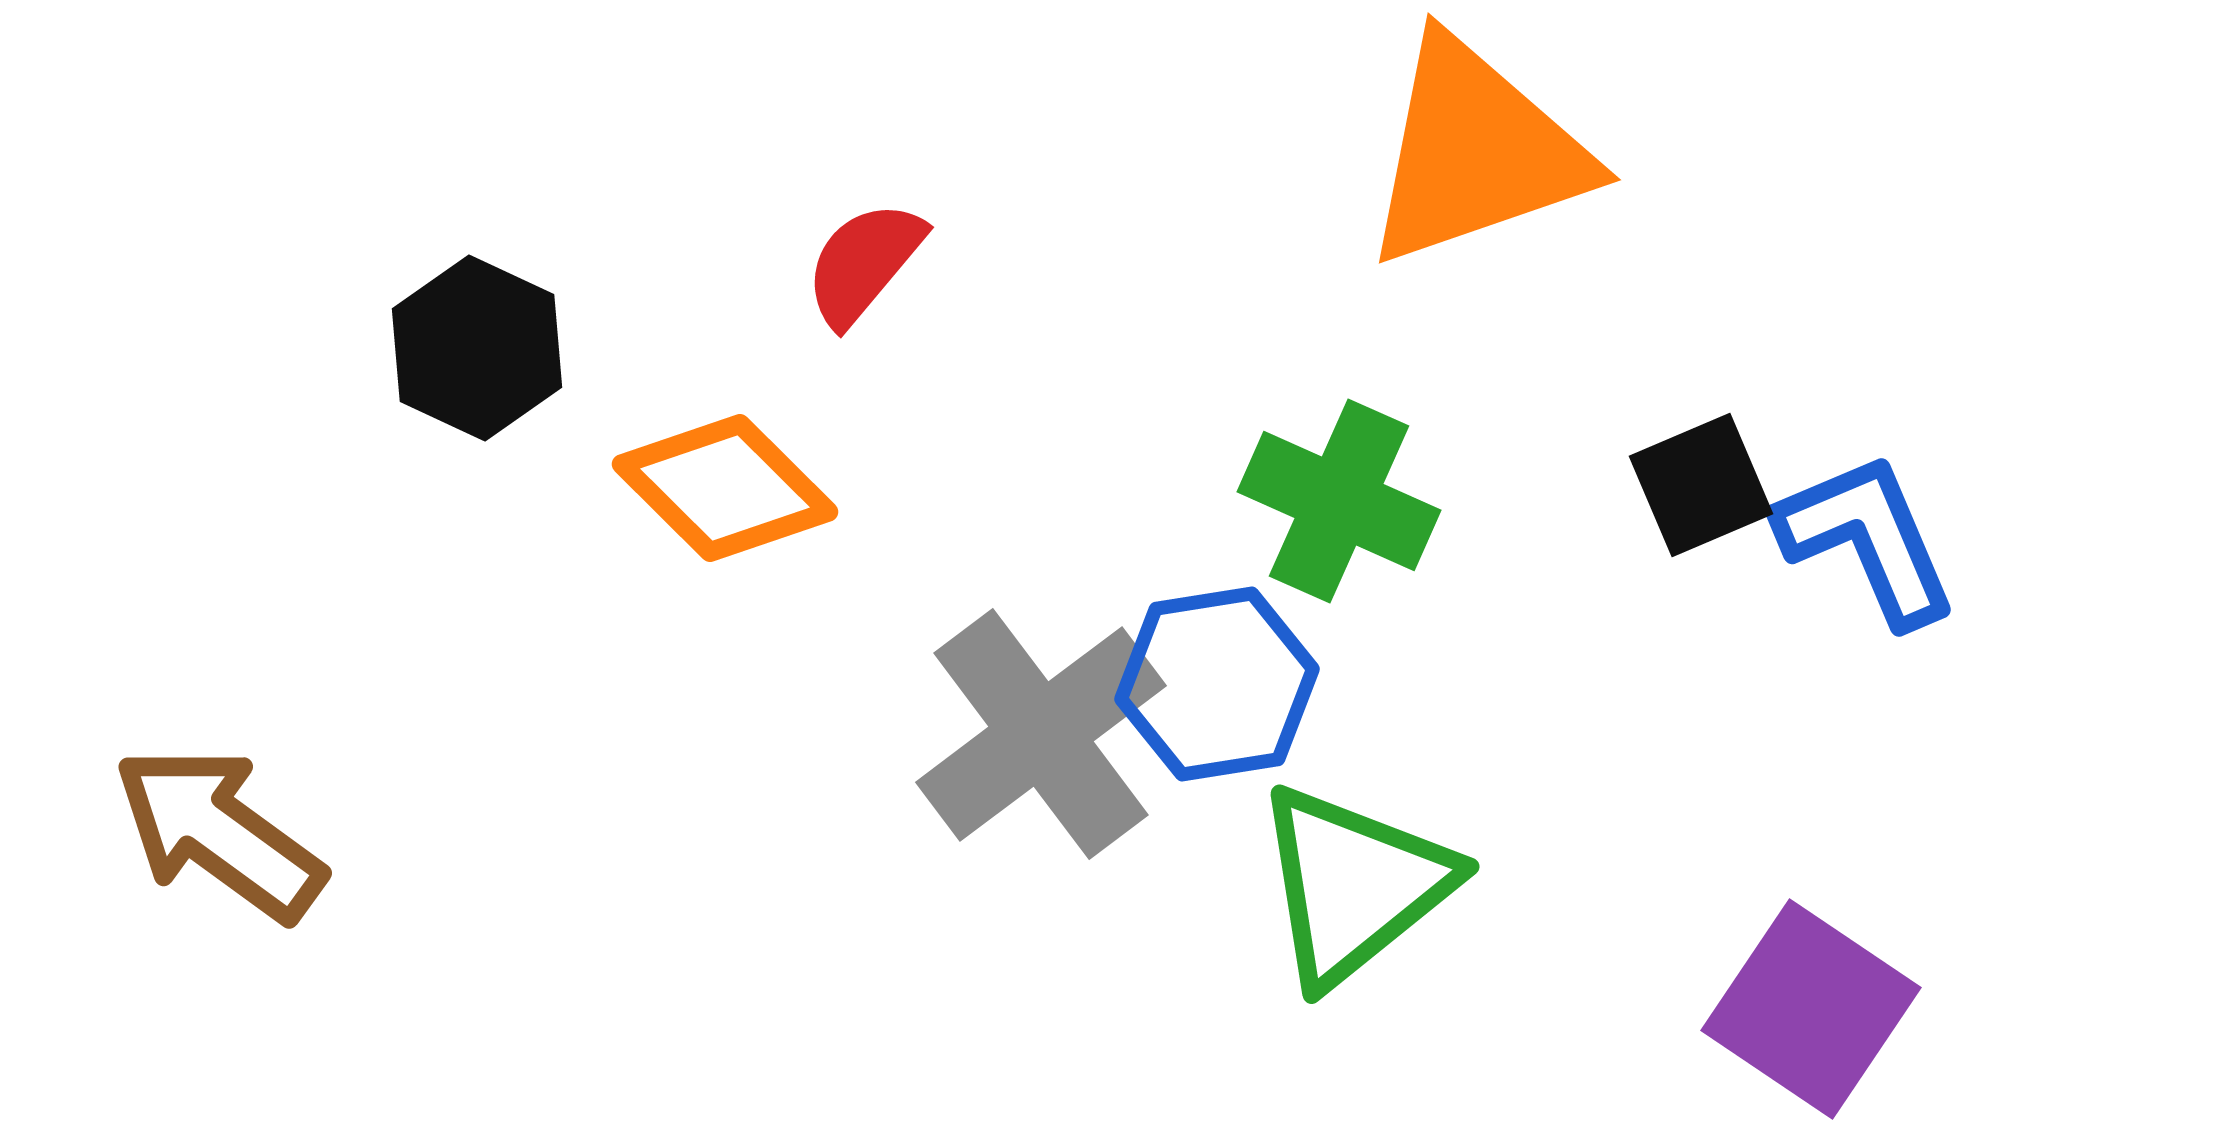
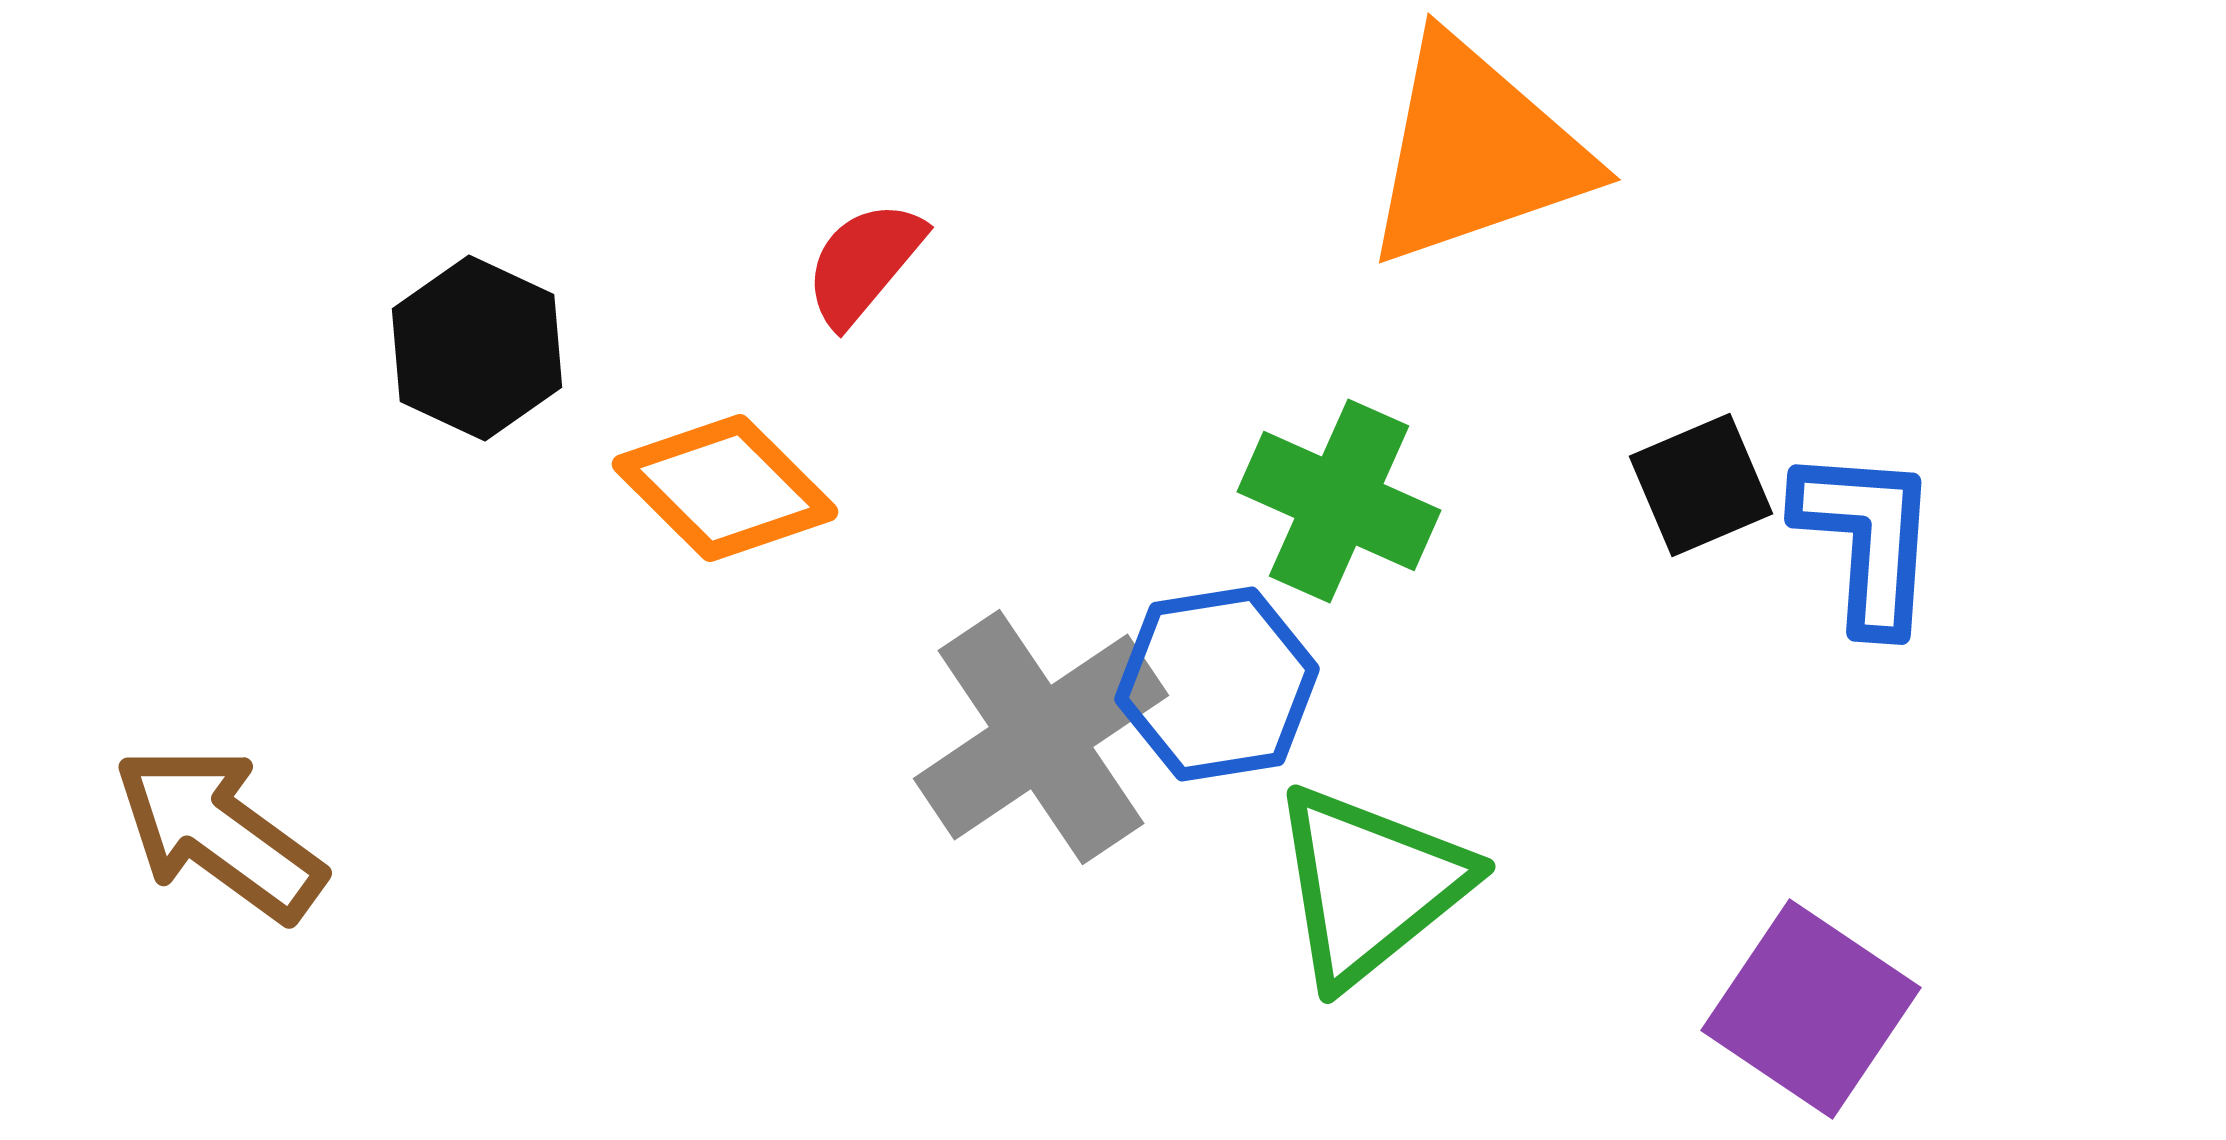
blue L-shape: rotated 27 degrees clockwise
gray cross: moved 3 px down; rotated 3 degrees clockwise
green triangle: moved 16 px right
